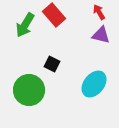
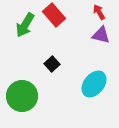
black square: rotated 21 degrees clockwise
green circle: moved 7 px left, 6 px down
